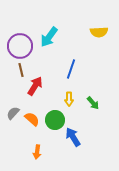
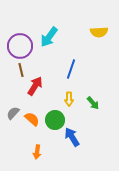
blue arrow: moved 1 px left
